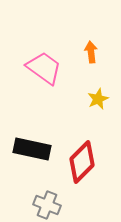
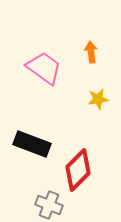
yellow star: rotated 15 degrees clockwise
black rectangle: moved 5 px up; rotated 9 degrees clockwise
red diamond: moved 4 px left, 8 px down
gray cross: moved 2 px right
